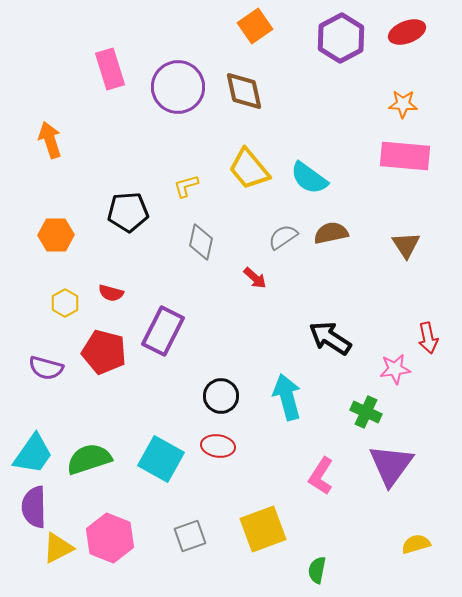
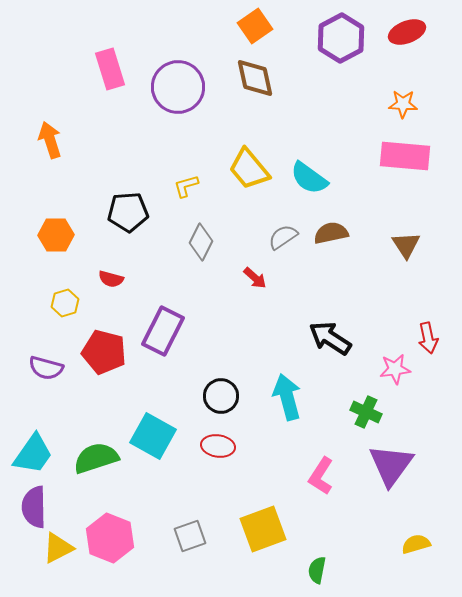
brown diamond at (244, 91): moved 11 px right, 13 px up
gray diamond at (201, 242): rotated 15 degrees clockwise
red semicircle at (111, 293): moved 14 px up
yellow hexagon at (65, 303): rotated 12 degrees clockwise
green semicircle at (89, 459): moved 7 px right, 1 px up
cyan square at (161, 459): moved 8 px left, 23 px up
